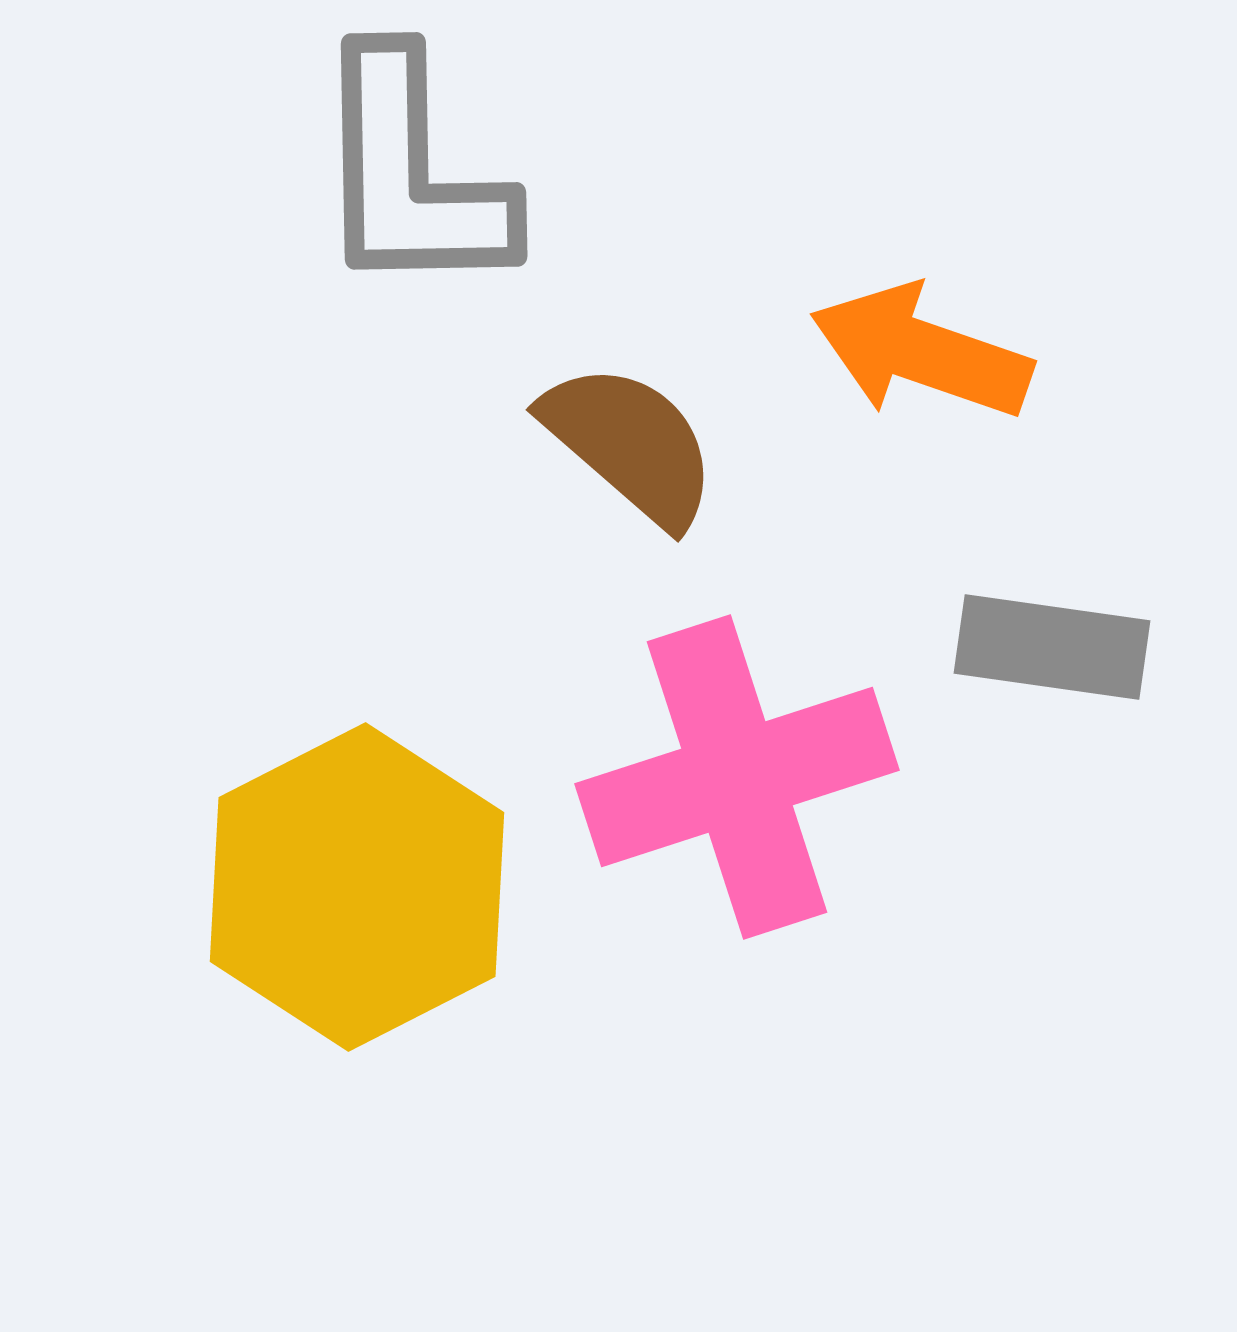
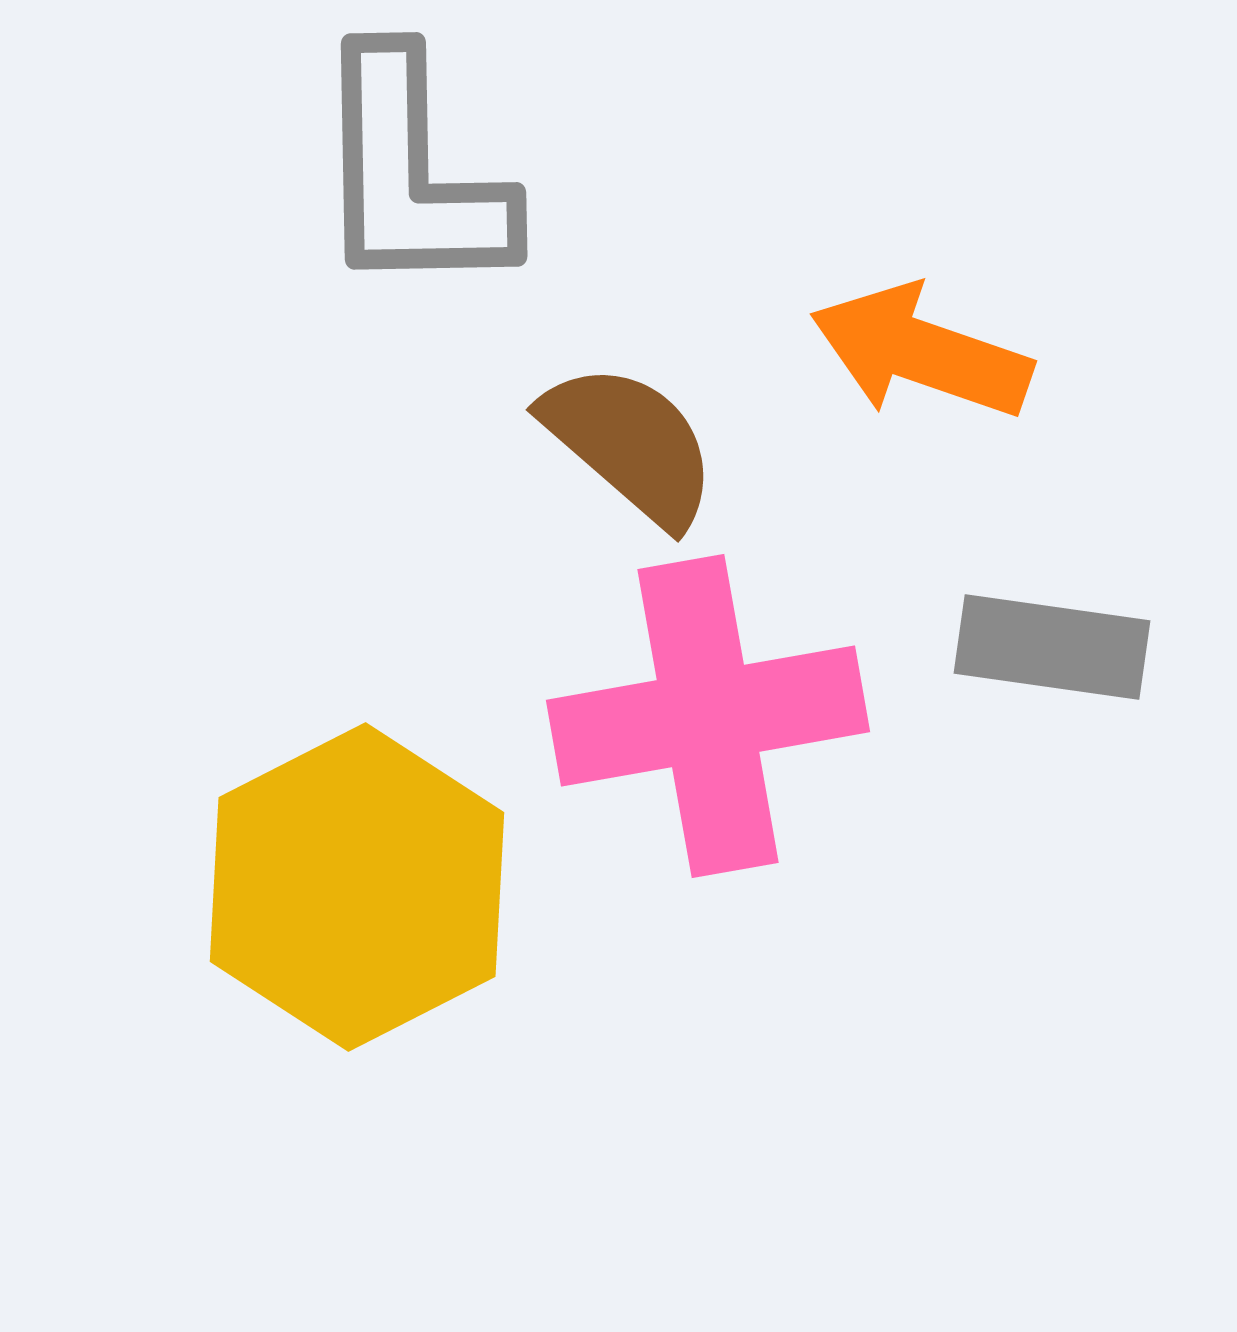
pink cross: moved 29 px left, 61 px up; rotated 8 degrees clockwise
